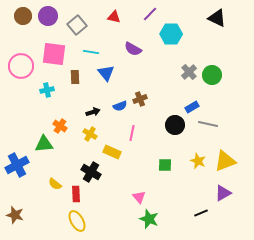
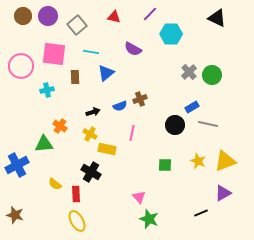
blue triangle: rotated 30 degrees clockwise
yellow rectangle: moved 5 px left, 3 px up; rotated 12 degrees counterclockwise
